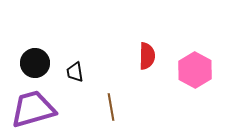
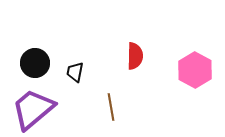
red semicircle: moved 12 px left
black trapezoid: rotated 20 degrees clockwise
purple trapezoid: rotated 24 degrees counterclockwise
